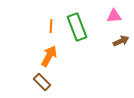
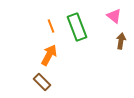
pink triangle: rotated 42 degrees clockwise
orange line: rotated 24 degrees counterclockwise
brown arrow: rotated 56 degrees counterclockwise
orange arrow: moved 1 px up
